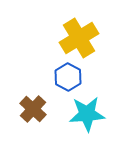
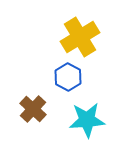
yellow cross: moved 1 px right, 1 px up
cyan star: moved 6 px down
